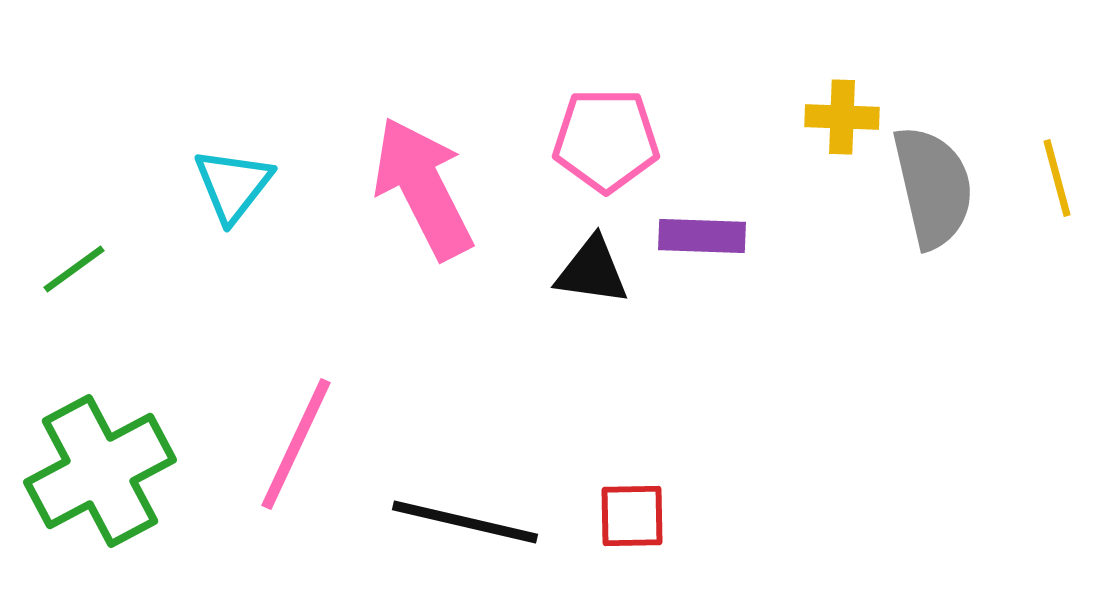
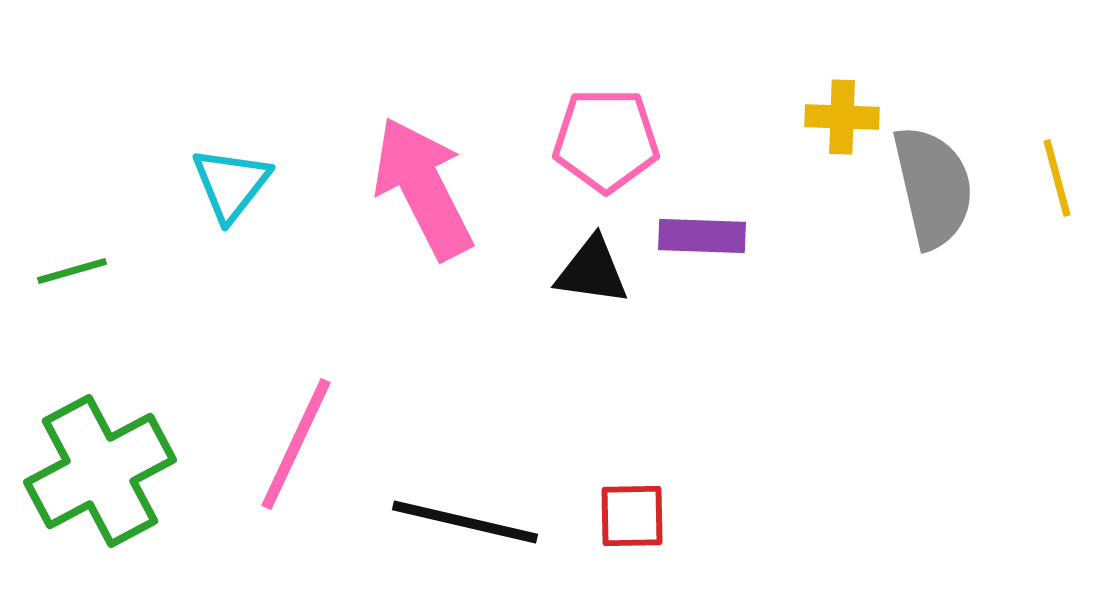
cyan triangle: moved 2 px left, 1 px up
green line: moved 2 px left, 2 px down; rotated 20 degrees clockwise
